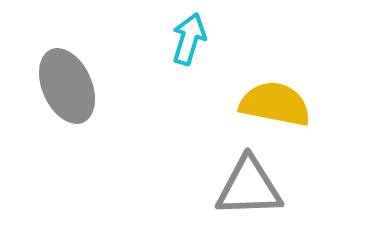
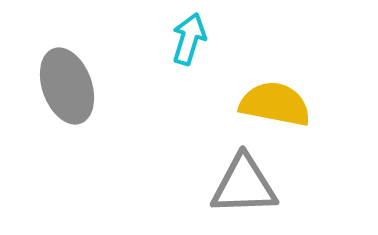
gray ellipse: rotated 4 degrees clockwise
gray triangle: moved 5 px left, 2 px up
